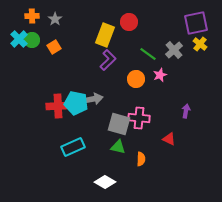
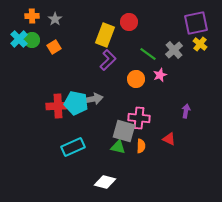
gray square: moved 5 px right, 7 px down
orange semicircle: moved 13 px up
white diamond: rotated 15 degrees counterclockwise
